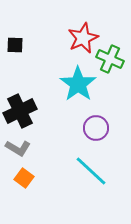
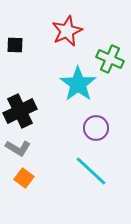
red star: moved 16 px left, 7 px up
